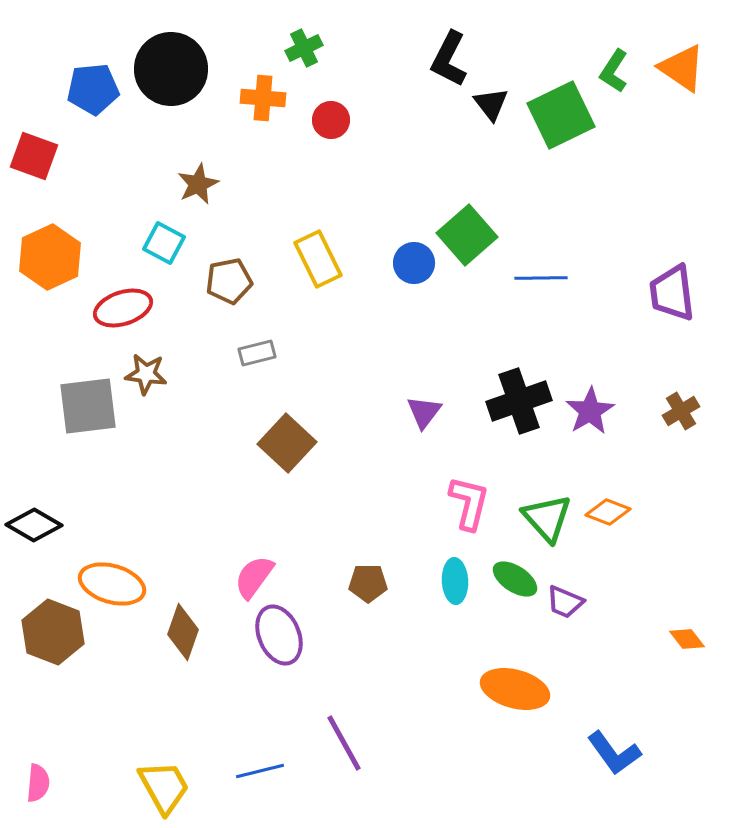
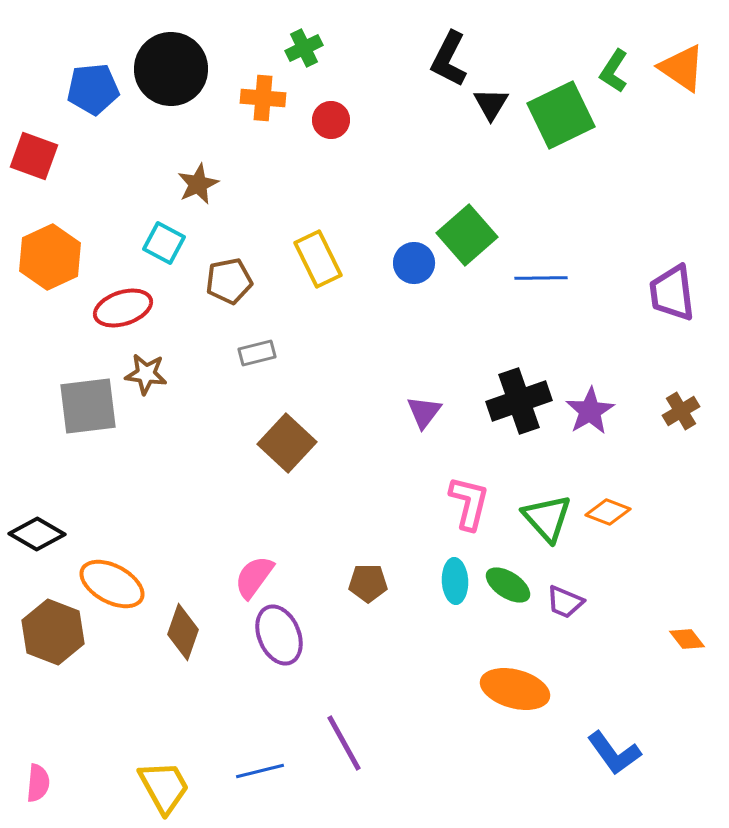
black triangle at (491, 104): rotated 9 degrees clockwise
black diamond at (34, 525): moved 3 px right, 9 px down
green ellipse at (515, 579): moved 7 px left, 6 px down
orange ellipse at (112, 584): rotated 12 degrees clockwise
